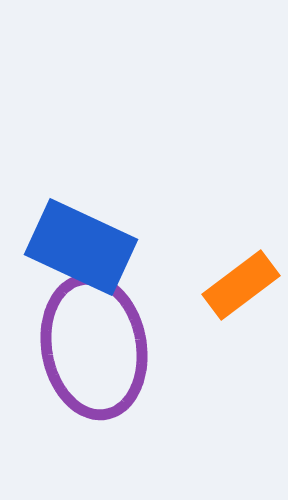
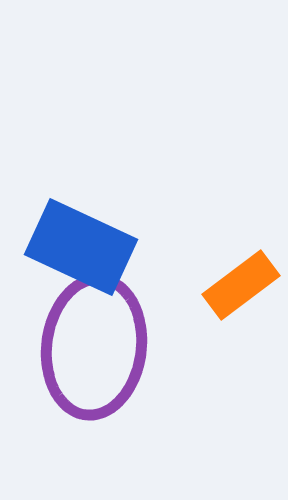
purple ellipse: rotated 17 degrees clockwise
